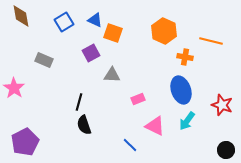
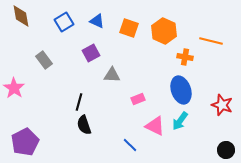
blue triangle: moved 2 px right, 1 px down
orange square: moved 16 px right, 5 px up
gray rectangle: rotated 30 degrees clockwise
cyan arrow: moved 7 px left
